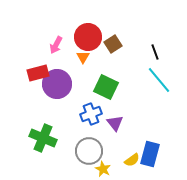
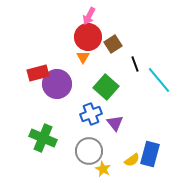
pink arrow: moved 33 px right, 29 px up
black line: moved 20 px left, 12 px down
green square: rotated 15 degrees clockwise
